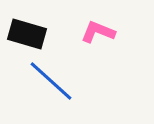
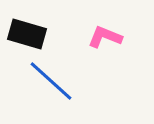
pink L-shape: moved 7 px right, 5 px down
